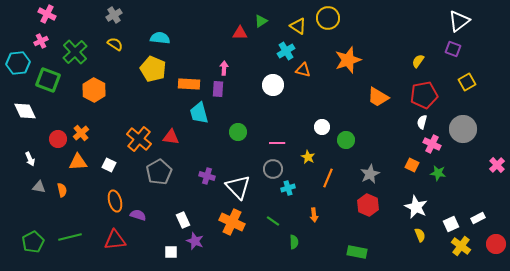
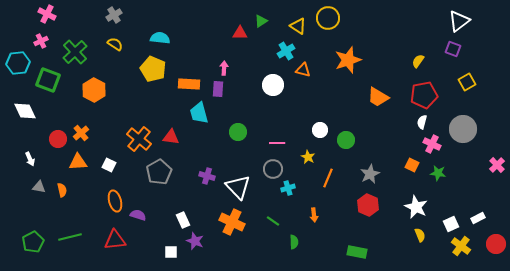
white circle at (322, 127): moved 2 px left, 3 px down
